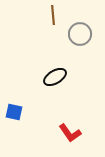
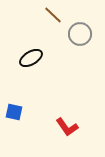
brown line: rotated 42 degrees counterclockwise
black ellipse: moved 24 px left, 19 px up
red L-shape: moved 3 px left, 6 px up
